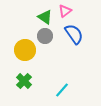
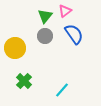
green triangle: moved 1 px up; rotated 35 degrees clockwise
yellow circle: moved 10 px left, 2 px up
